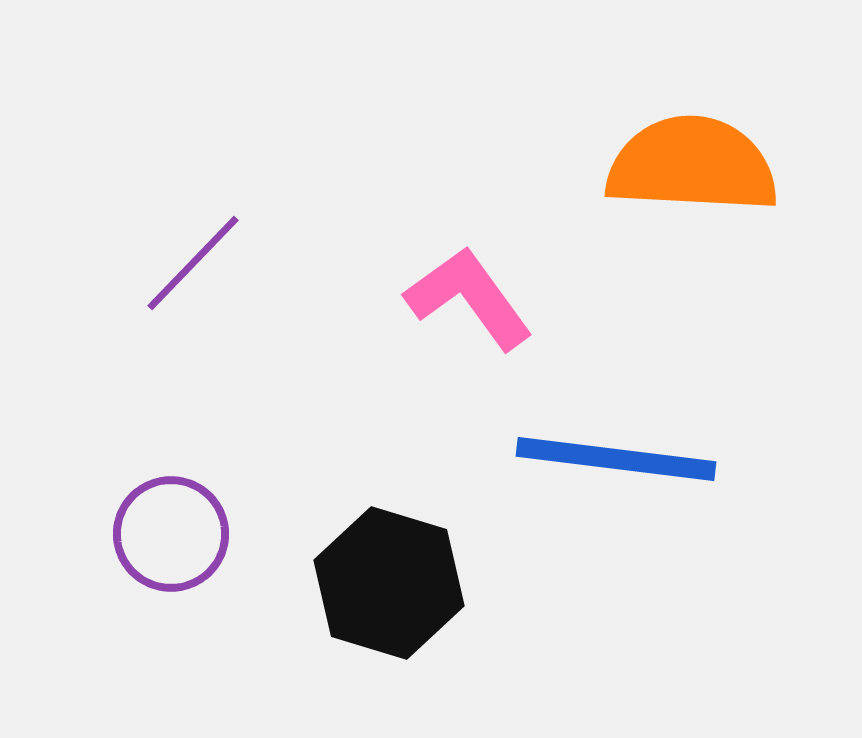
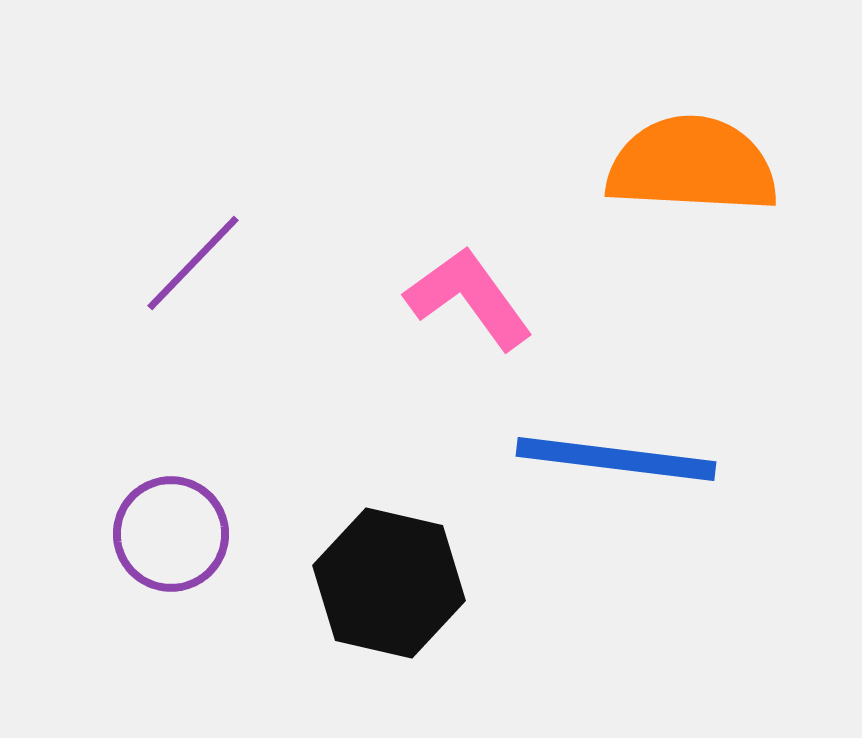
black hexagon: rotated 4 degrees counterclockwise
